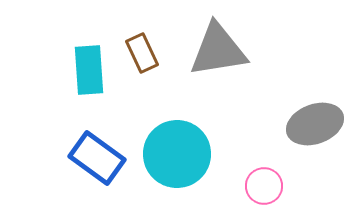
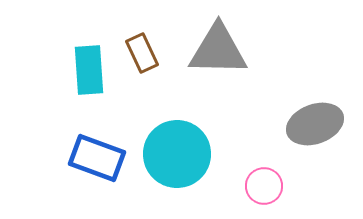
gray triangle: rotated 10 degrees clockwise
blue rectangle: rotated 16 degrees counterclockwise
